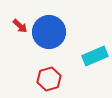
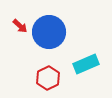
cyan rectangle: moved 9 px left, 8 px down
red hexagon: moved 1 px left, 1 px up; rotated 10 degrees counterclockwise
